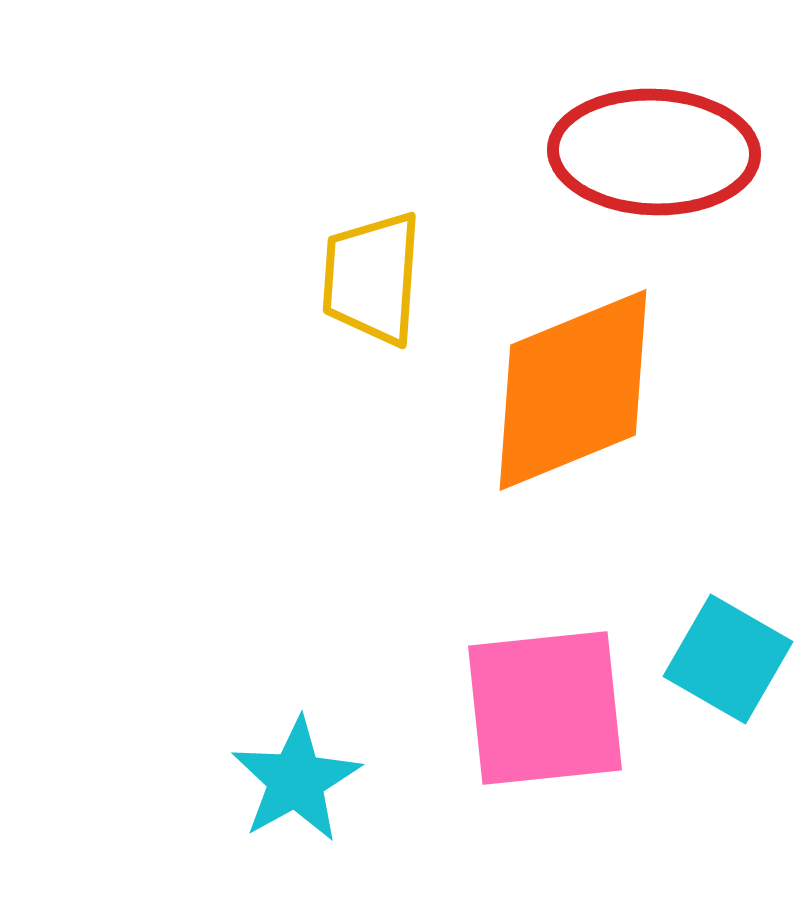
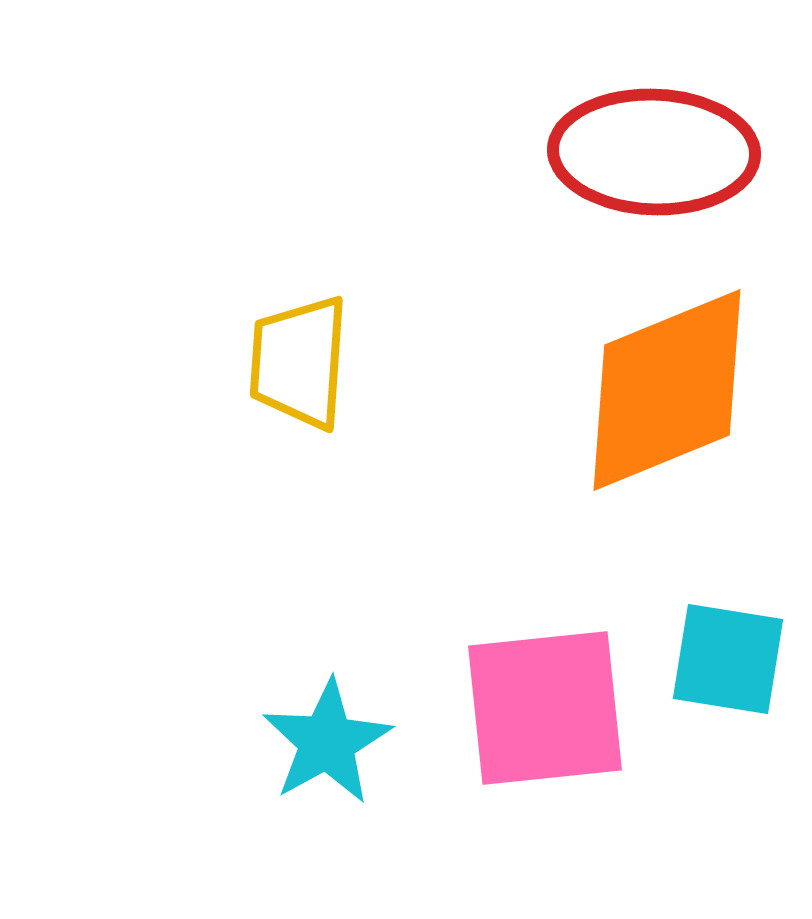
yellow trapezoid: moved 73 px left, 84 px down
orange diamond: moved 94 px right
cyan square: rotated 21 degrees counterclockwise
cyan star: moved 31 px right, 38 px up
